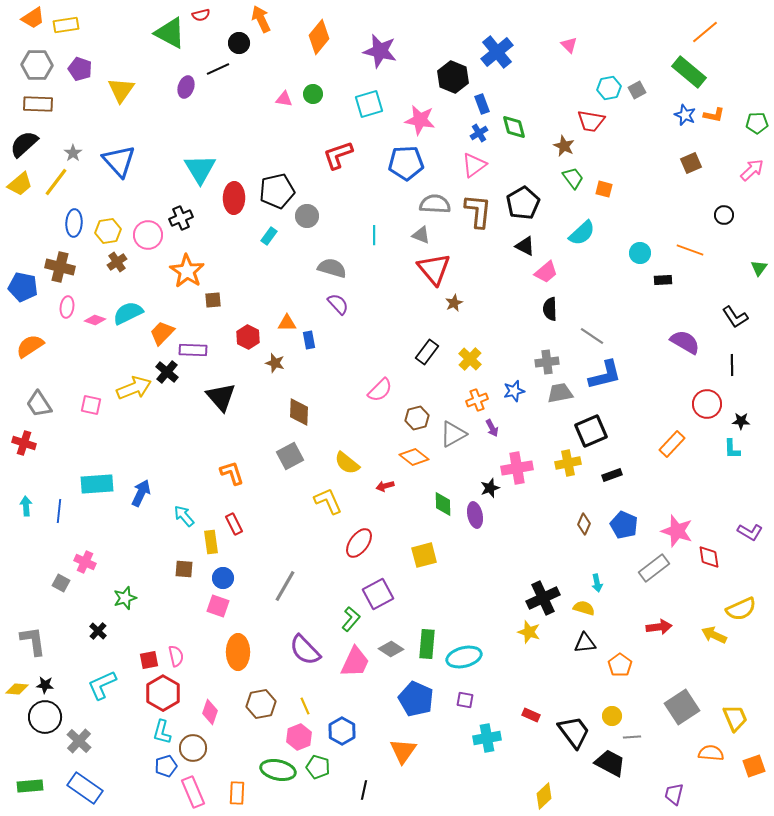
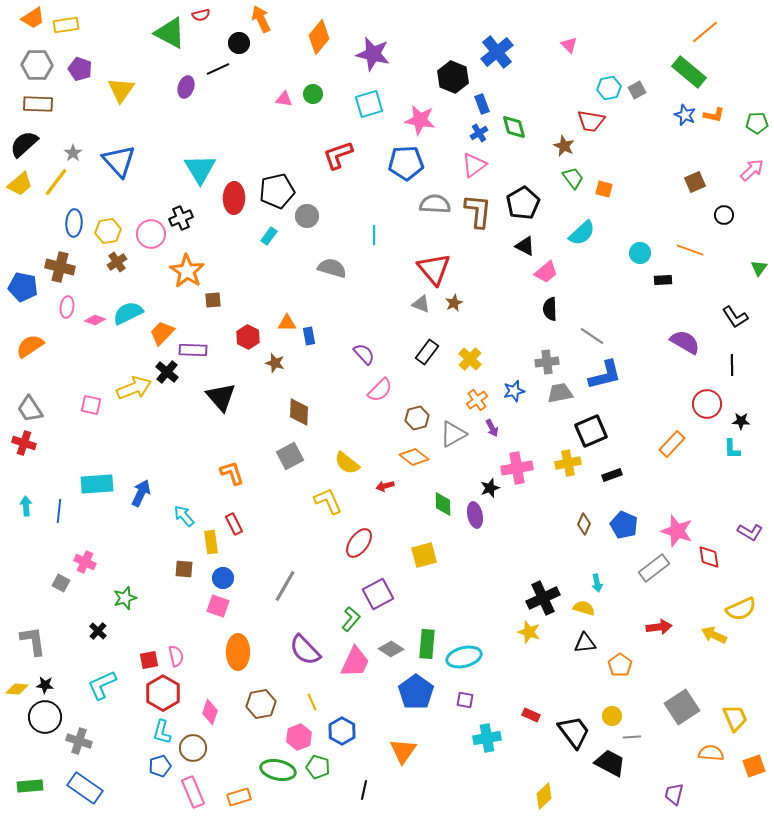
purple star at (380, 51): moved 7 px left, 3 px down
brown square at (691, 163): moved 4 px right, 19 px down
pink circle at (148, 235): moved 3 px right, 1 px up
gray triangle at (421, 235): moved 69 px down
purple semicircle at (338, 304): moved 26 px right, 50 px down
blue rectangle at (309, 340): moved 4 px up
orange cross at (477, 400): rotated 15 degrees counterclockwise
gray trapezoid at (39, 404): moved 9 px left, 5 px down
blue pentagon at (416, 699): moved 7 px up; rotated 12 degrees clockwise
yellow line at (305, 706): moved 7 px right, 4 px up
gray cross at (79, 741): rotated 25 degrees counterclockwise
blue pentagon at (166, 766): moved 6 px left
orange rectangle at (237, 793): moved 2 px right, 4 px down; rotated 70 degrees clockwise
